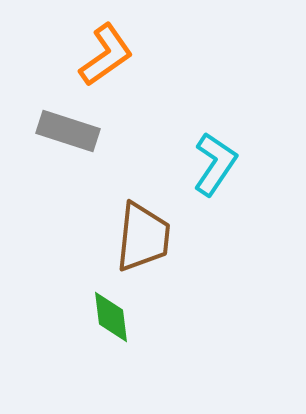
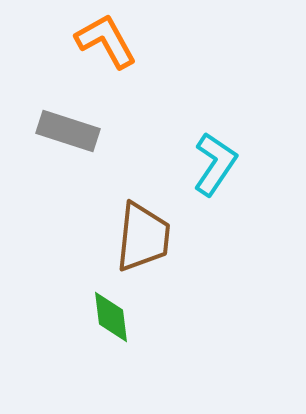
orange L-shape: moved 14 px up; rotated 84 degrees counterclockwise
